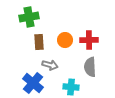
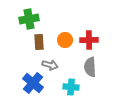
green cross: moved 2 px down
